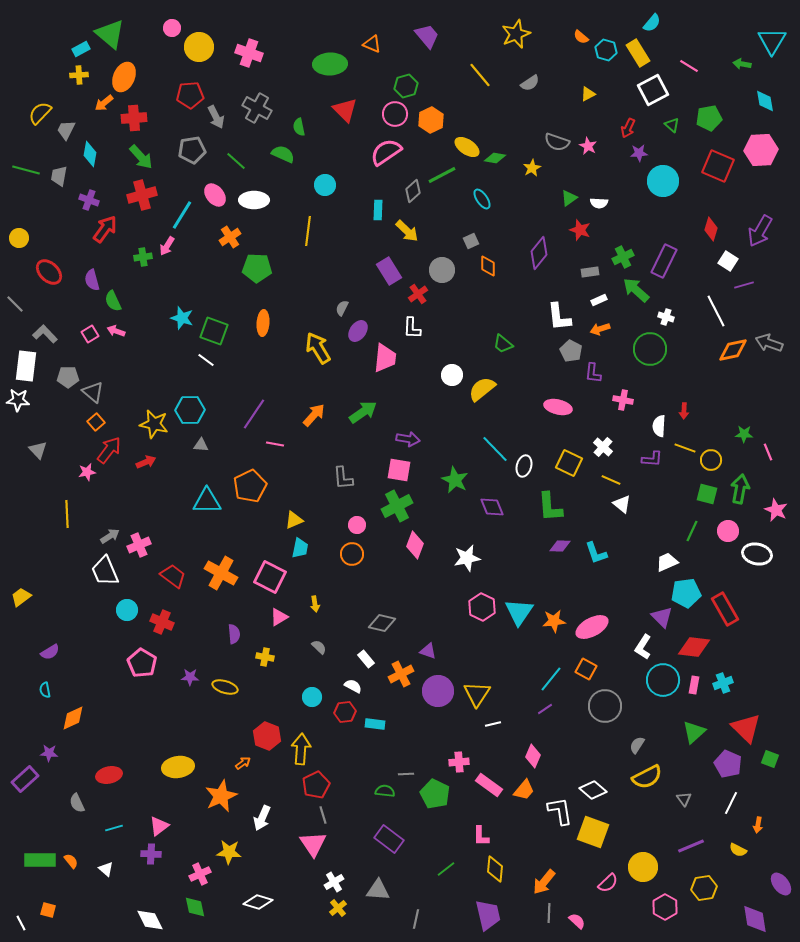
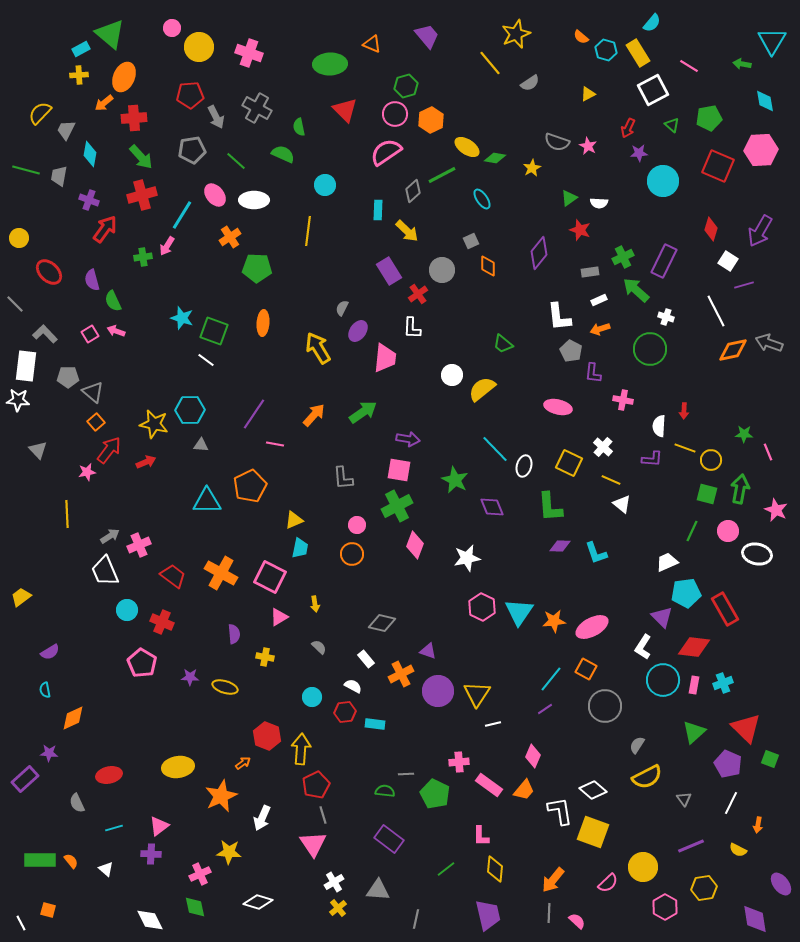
yellow line at (480, 75): moved 10 px right, 12 px up
orange arrow at (544, 882): moved 9 px right, 2 px up
